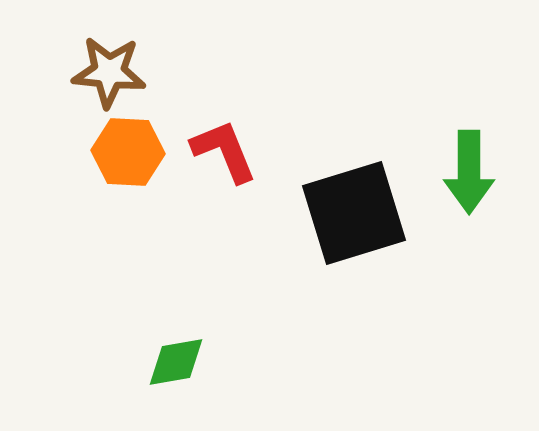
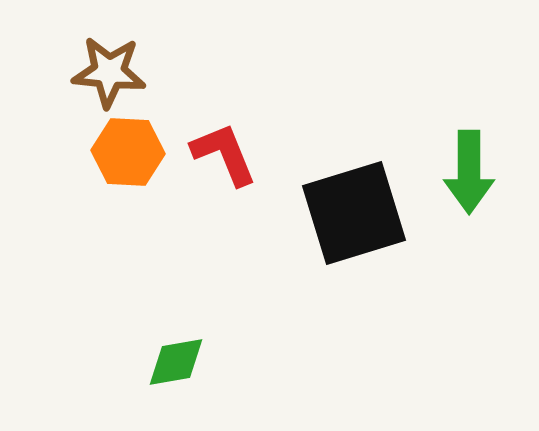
red L-shape: moved 3 px down
